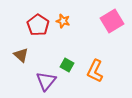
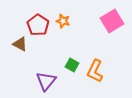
brown triangle: moved 1 px left, 11 px up; rotated 14 degrees counterclockwise
green square: moved 5 px right
